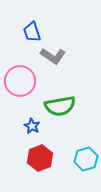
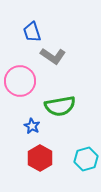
red hexagon: rotated 10 degrees counterclockwise
